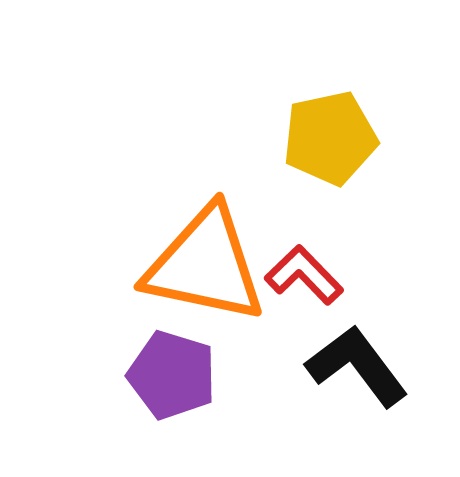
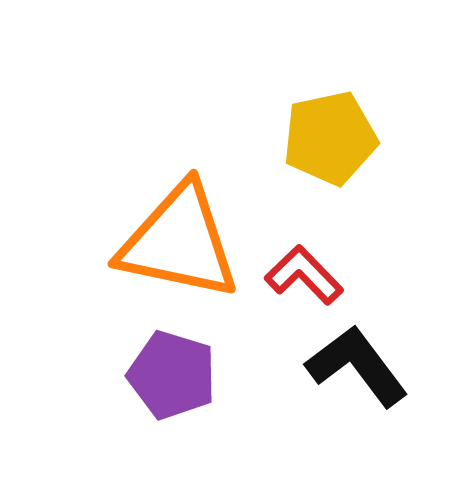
orange triangle: moved 26 px left, 23 px up
